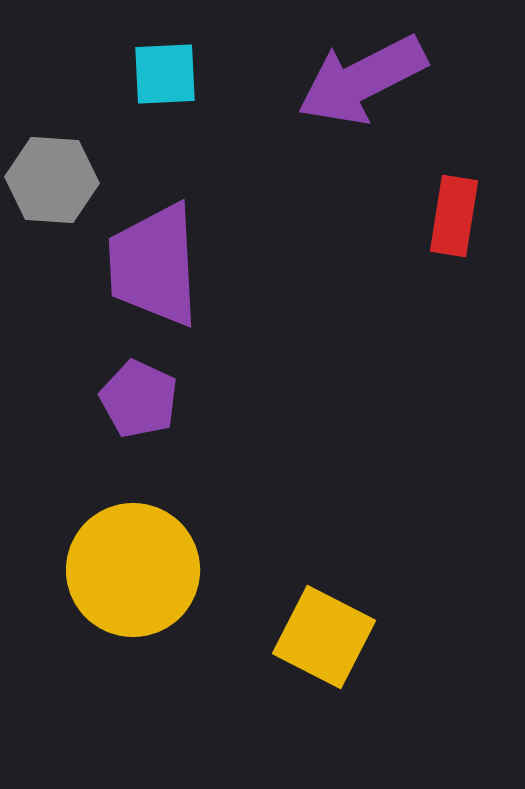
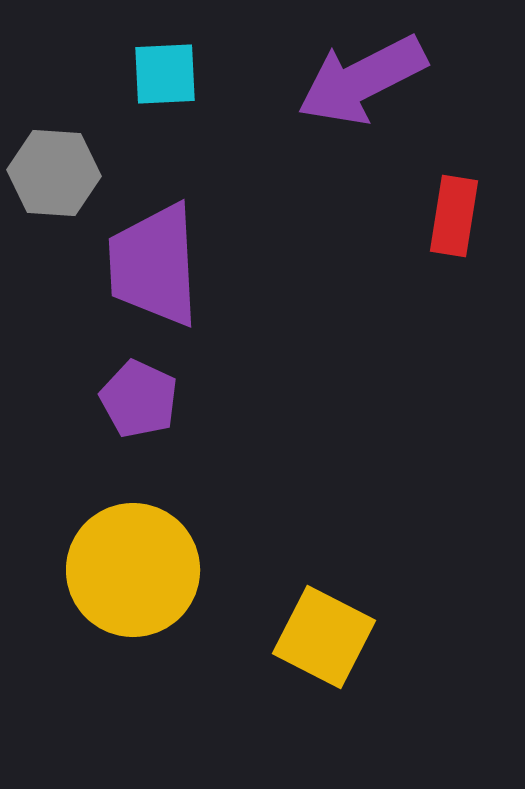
gray hexagon: moved 2 px right, 7 px up
